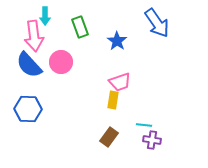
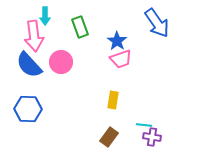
pink trapezoid: moved 1 px right, 23 px up
purple cross: moved 3 px up
